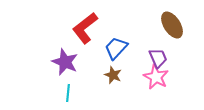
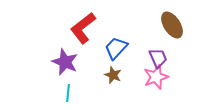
red L-shape: moved 2 px left
pink star: rotated 25 degrees clockwise
